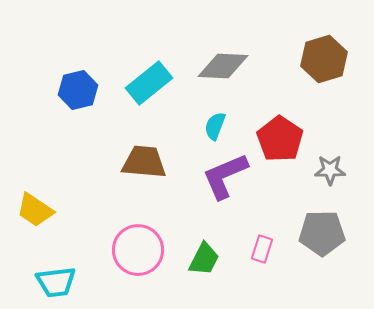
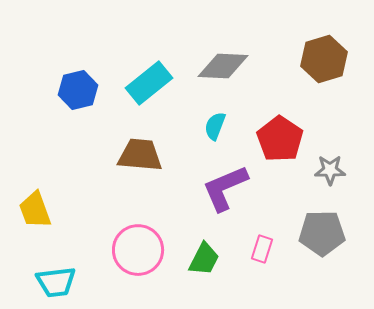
brown trapezoid: moved 4 px left, 7 px up
purple L-shape: moved 12 px down
yellow trapezoid: rotated 36 degrees clockwise
